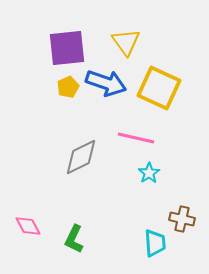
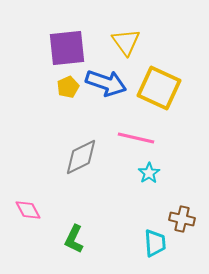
pink diamond: moved 16 px up
